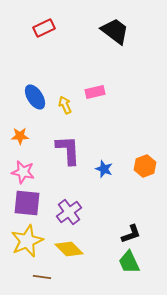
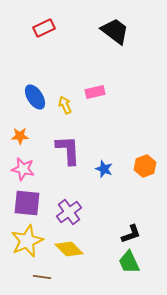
pink star: moved 3 px up
